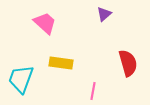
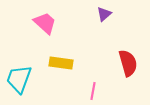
cyan trapezoid: moved 2 px left
